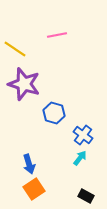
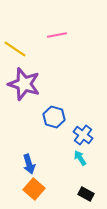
blue hexagon: moved 4 px down
cyan arrow: rotated 70 degrees counterclockwise
orange square: rotated 15 degrees counterclockwise
black rectangle: moved 2 px up
